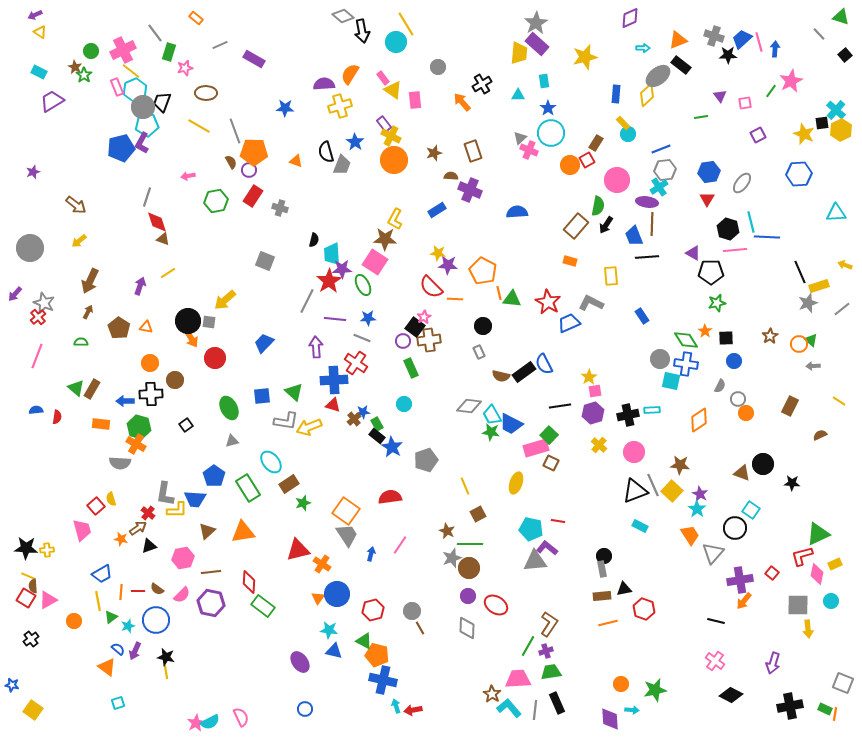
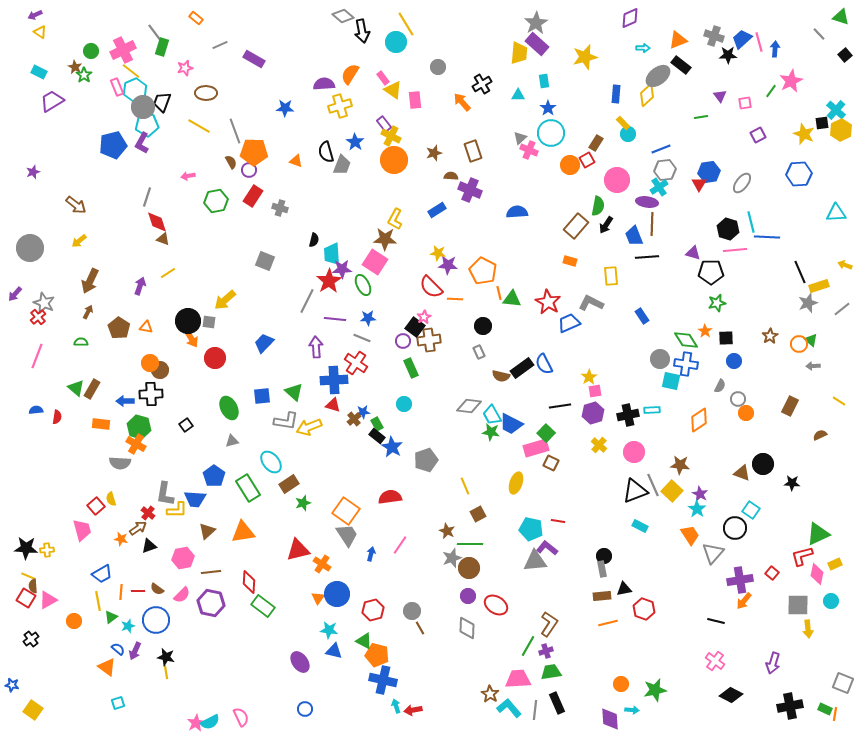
green rectangle at (169, 52): moved 7 px left, 5 px up
blue pentagon at (121, 148): moved 8 px left, 3 px up
red triangle at (707, 199): moved 8 px left, 15 px up
purple triangle at (693, 253): rotated 14 degrees counterclockwise
black rectangle at (524, 372): moved 2 px left, 4 px up
brown circle at (175, 380): moved 15 px left, 10 px up
green square at (549, 435): moved 3 px left, 2 px up
brown star at (492, 694): moved 2 px left
